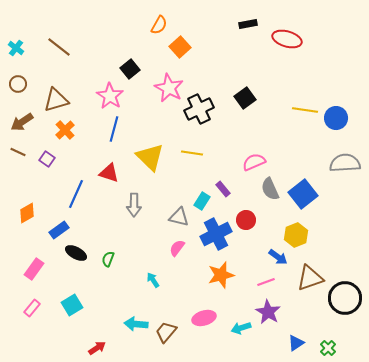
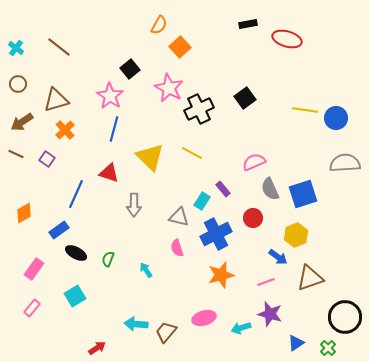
brown line at (18, 152): moved 2 px left, 2 px down
yellow line at (192, 153): rotated 20 degrees clockwise
blue square at (303, 194): rotated 20 degrees clockwise
orange diamond at (27, 213): moved 3 px left
red circle at (246, 220): moved 7 px right, 2 px up
pink semicircle at (177, 248): rotated 54 degrees counterclockwise
cyan arrow at (153, 280): moved 7 px left, 10 px up
black circle at (345, 298): moved 19 px down
cyan square at (72, 305): moved 3 px right, 9 px up
purple star at (268, 312): moved 2 px right, 2 px down; rotated 15 degrees counterclockwise
